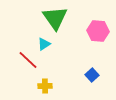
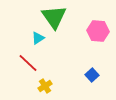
green triangle: moved 1 px left, 1 px up
cyan triangle: moved 6 px left, 6 px up
red line: moved 3 px down
yellow cross: rotated 32 degrees counterclockwise
